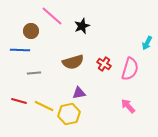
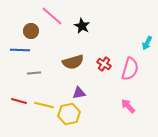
black star: rotated 21 degrees counterclockwise
yellow line: moved 1 px up; rotated 12 degrees counterclockwise
